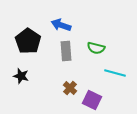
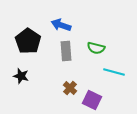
cyan line: moved 1 px left, 1 px up
